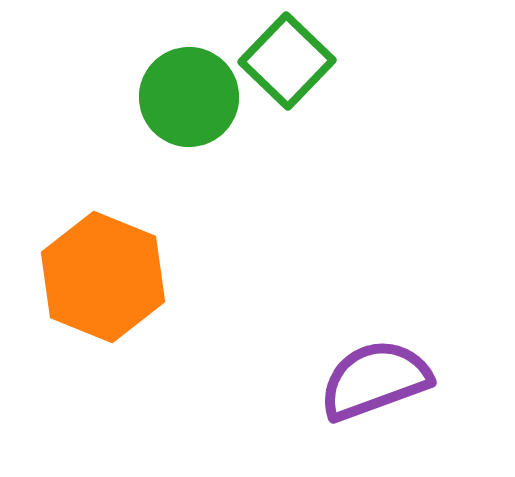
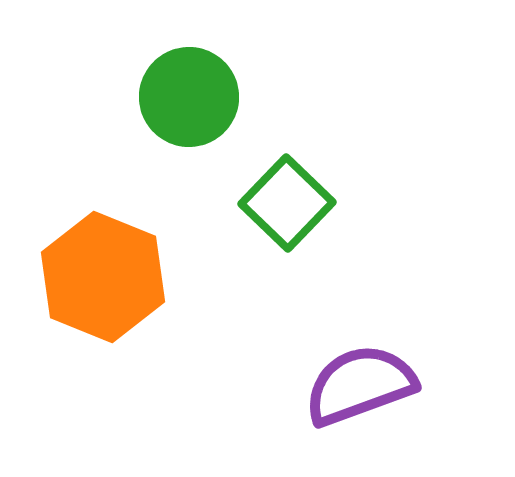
green square: moved 142 px down
purple semicircle: moved 15 px left, 5 px down
